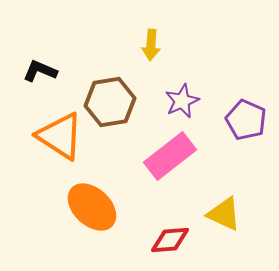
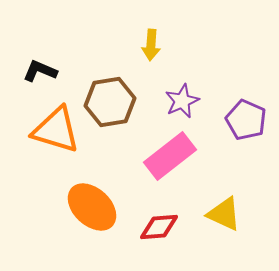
orange triangle: moved 4 px left, 6 px up; rotated 16 degrees counterclockwise
red diamond: moved 11 px left, 13 px up
